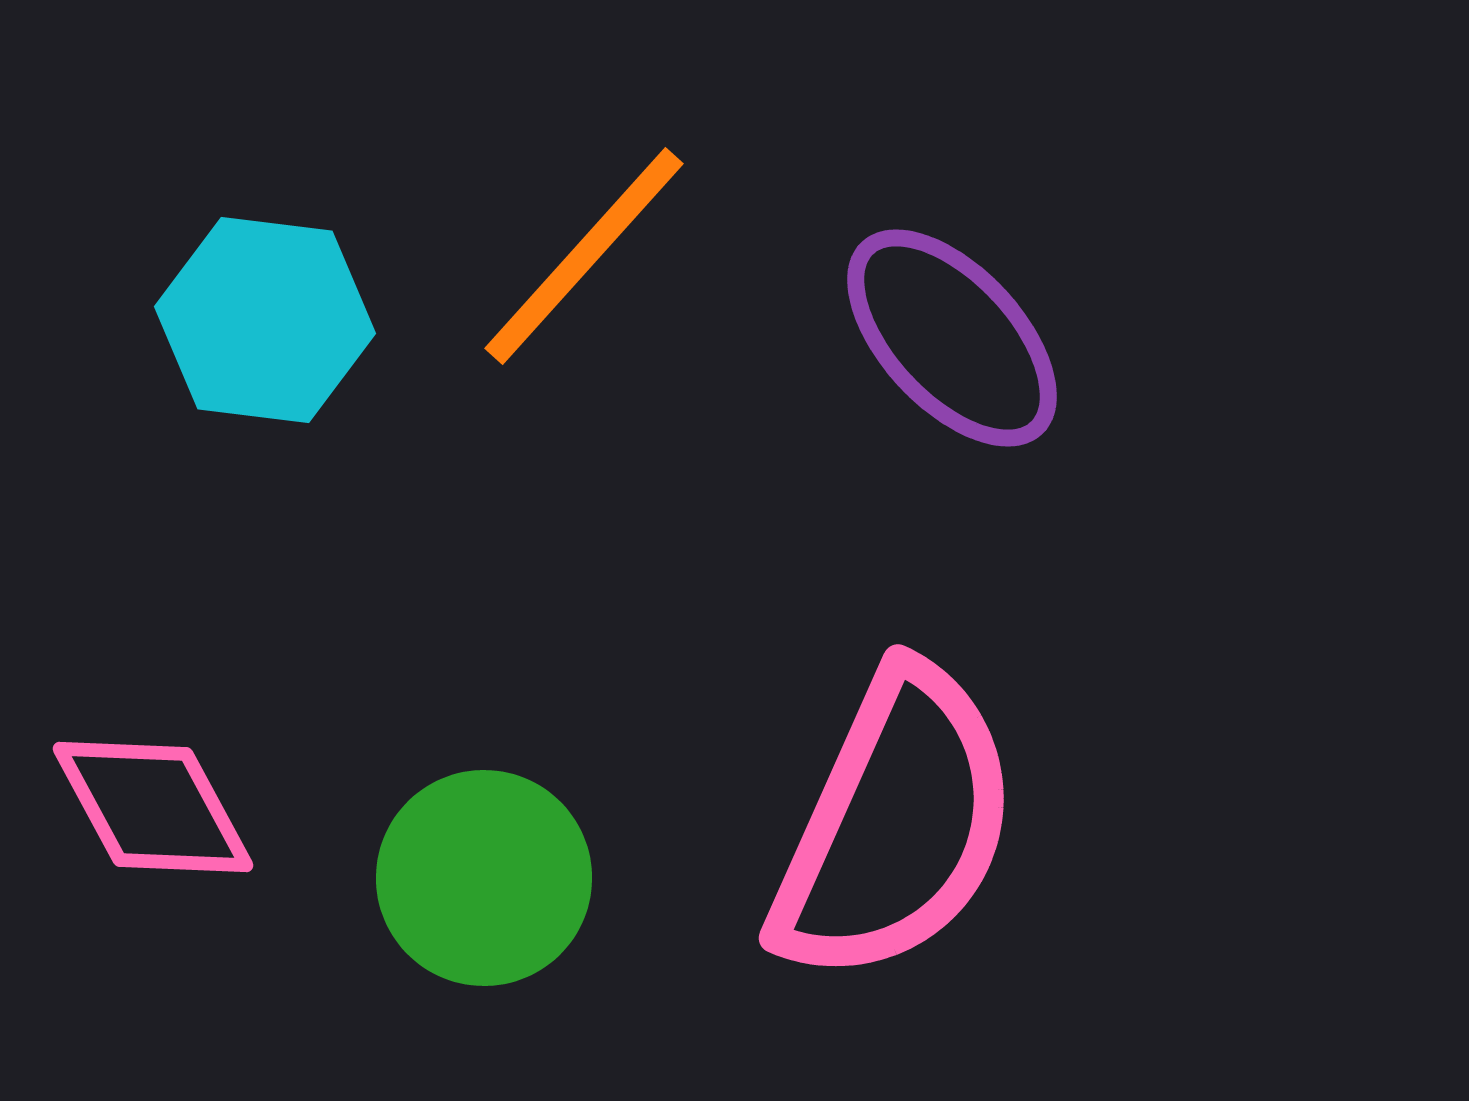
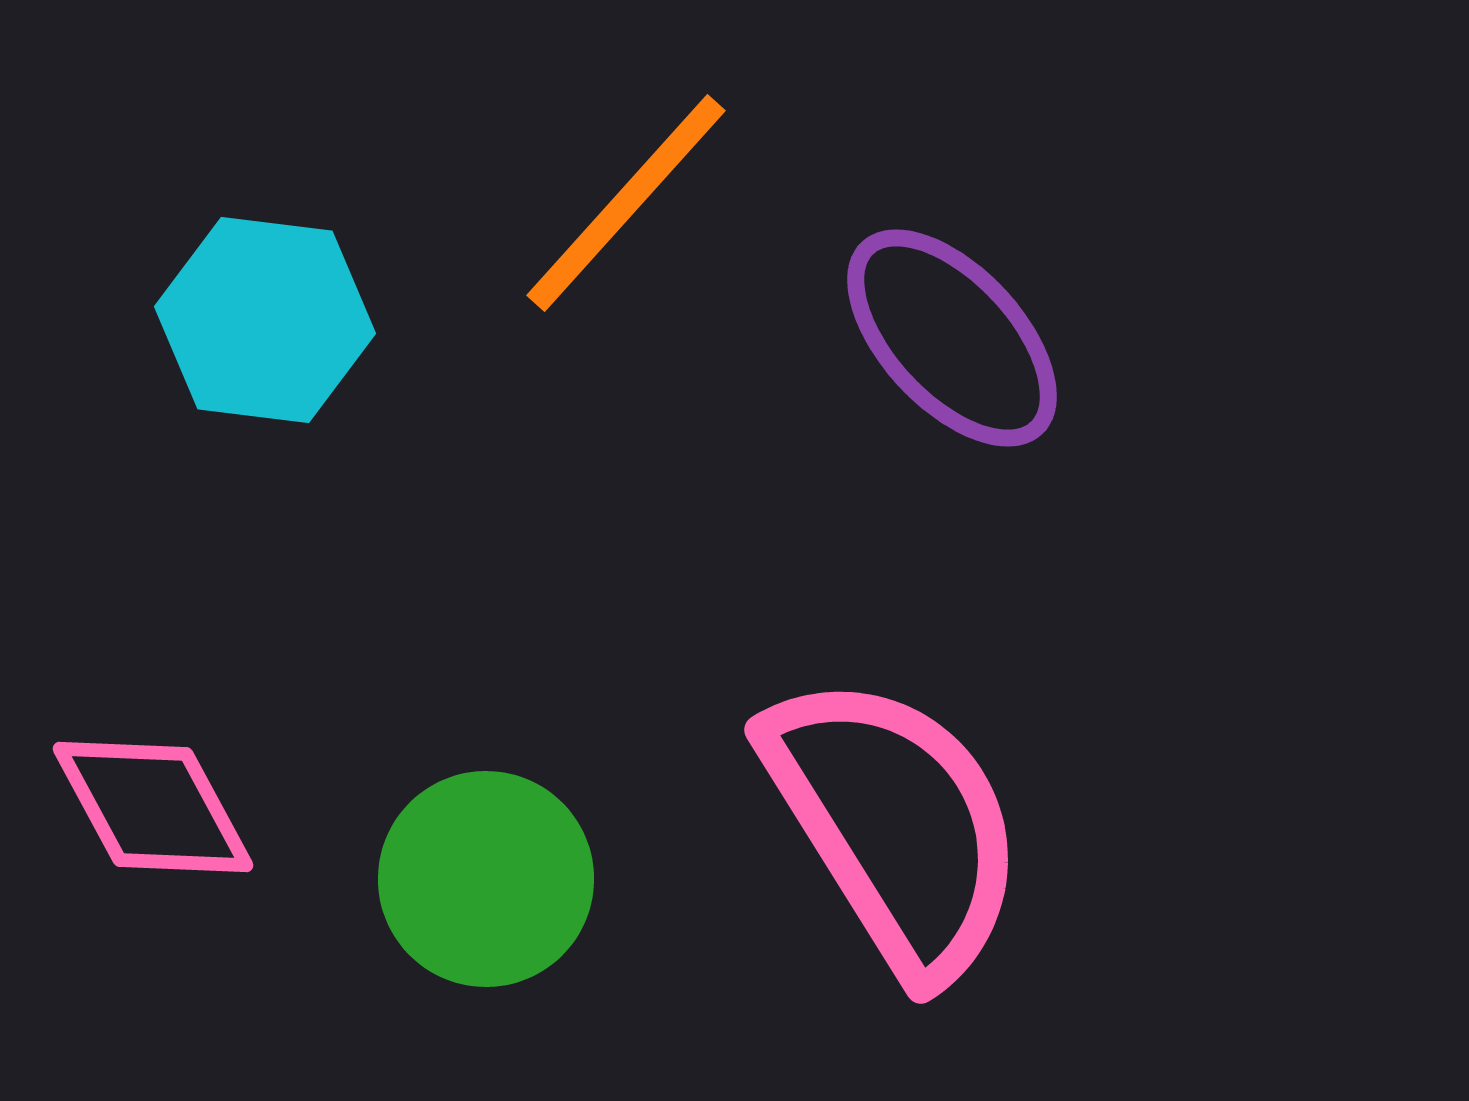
orange line: moved 42 px right, 53 px up
pink semicircle: rotated 56 degrees counterclockwise
green circle: moved 2 px right, 1 px down
